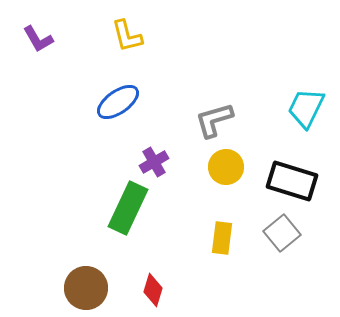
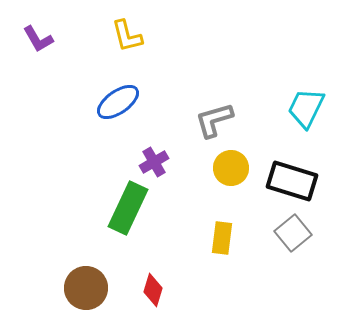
yellow circle: moved 5 px right, 1 px down
gray square: moved 11 px right
